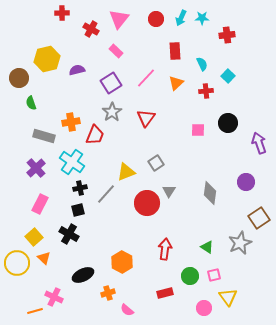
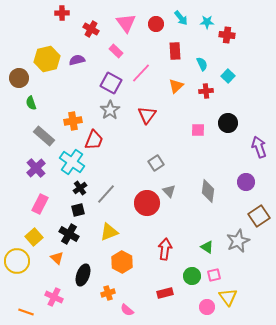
cyan arrow at (181, 18): rotated 63 degrees counterclockwise
cyan star at (202, 18): moved 5 px right, 4 px down
pink triangle at (119, 19): moved 7 px right, 4 px down; rotated 15 degrees counterclockwise
red circle at (156, 19): moved 5 px down
red cross at (227, 35): rotated 14 degrees clockwise
purple semicircle at (77, 70): moved 10 px up
pink line at (146, 78): moved 5 px left, 5 px up
purple square at (111, 83): rotated 30 degrees counterclockwise
orange triangle at (176, 83): moved 3 px down
gray star at (112, 112): moved 2 px left, 2 px up
red triangle at (146, 118): moved 1 px right, 3 px up
orange cross at (71, 122): moved 2 px right, 1 px up
red trapezoid at (95, 135): moved 1 px left, 5 px down
gray rectangle at (44, 136): rotated 25 degrees clockwise
purple arrow at (259, 143): moved 4 px down
yellow triangle at (126, 172): moved 17 px left, 60 px down
black cross at (80, 188): rotated 24 degrees counterclockwise
gray triangle at (169, 191): rotated 16 degrees counterclockwise
gray diamond at (210, 193): moved 2 px left, 2 px up
brown square at (259, 218): moved 2 px up
gray star at (240, 243): moved 2 px left, 2 px up
orange triangle at (44, 258): moved 13 px right
yellow circle at (17, 263): moved 2 px up
black ellipse at (83, 275): rotated 45 degrees counterclockwise
green circle at (190, 276): moved 2 px right
pink circle at (204, 308): moved 3 px right, 1 px up
orange line at (35, 311): moved 9 px left, 1 px down; rotated 35 degrees clockwise
